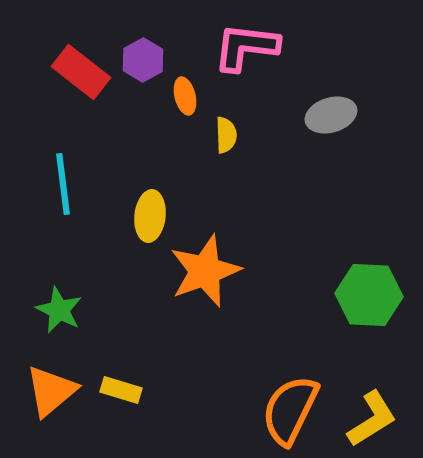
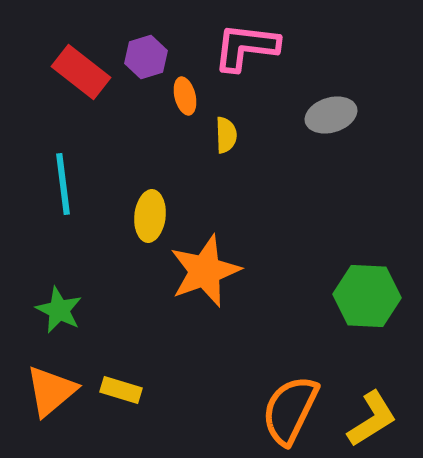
purple hexagon: moved 3 px right, 3 px up; rotated 12 degrees clockwise
green hexagon: moved 2 px left, 1 px down
